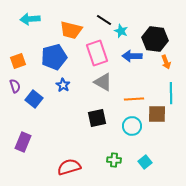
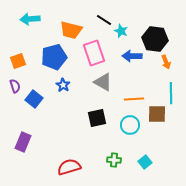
pink rectangle: moved 3 px left
cyan circle: moved 2 px left, 1 px up
